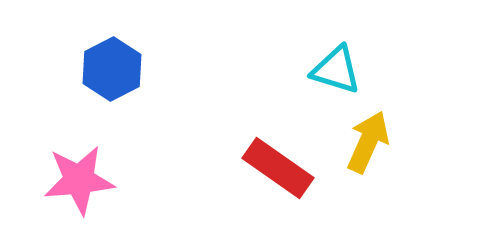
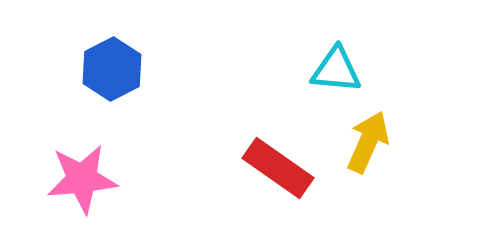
cyan triangle: rotated 12 degrees counterclockwise
pink star: moved 3 px right, 1 px up
